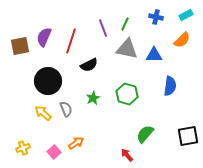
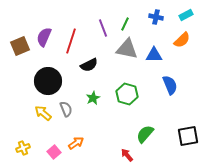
brown square: rotated 12 degrees counterclockwise
blue semicircle: moved 1 px up; rotated 30 degrees counterclockwise
